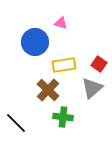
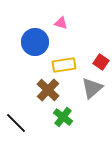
red square: moved 2 px right, 2 px up
green cross: rotated 30 degrees clockwise
